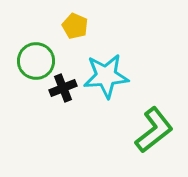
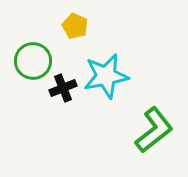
green circle: moved 3 px left
cyan star: rotated 6 degrees counterclockwise
